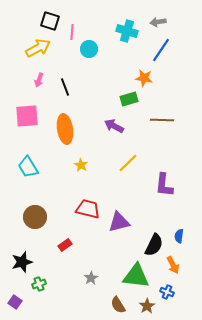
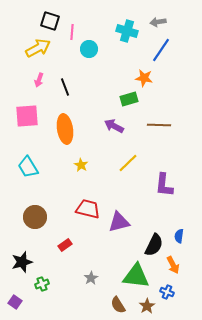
brown line: moved 3 px left, 5 px down
green cross: moved 3 px right
